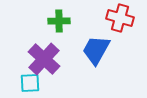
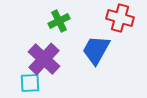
green cross: rotated 25 degrees counterclockwise
